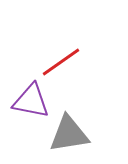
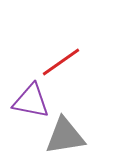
gray triangle: moved 4 px left, 2 px down
